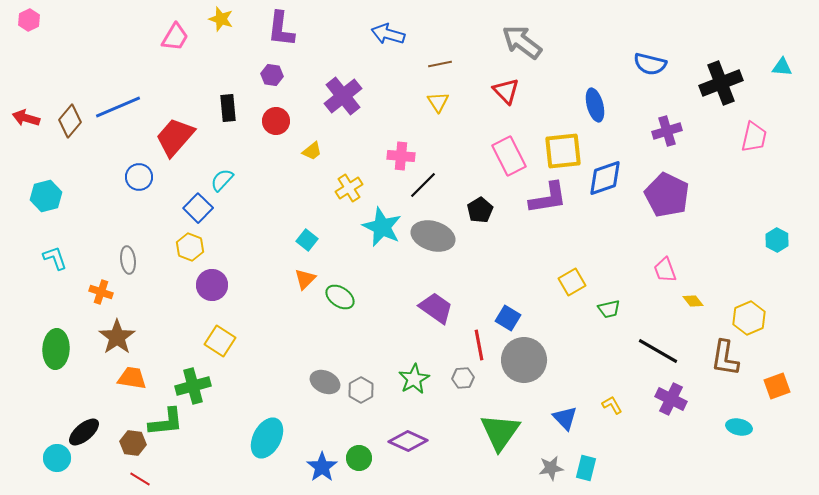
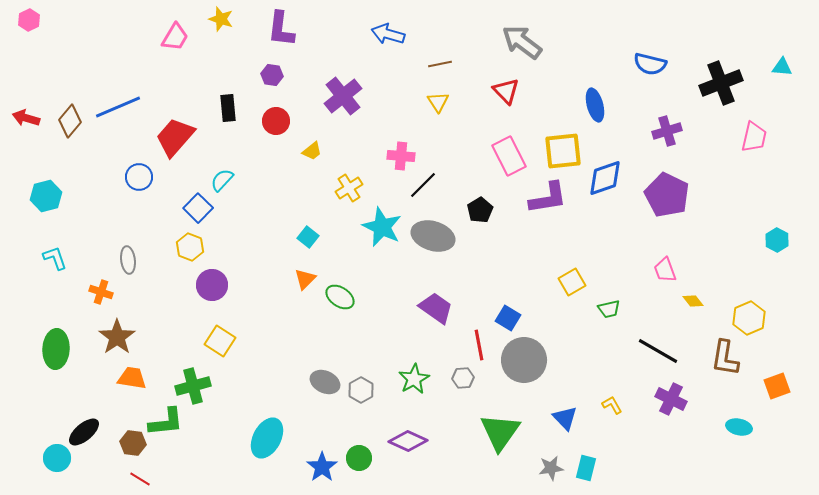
cyan square at (307, 240): moved 1 px right, 3 px up
